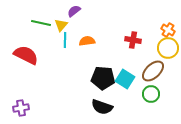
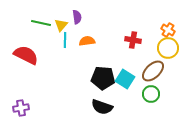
purple semicircle: moved 3 px right, 6 px down; rotated 120 degrees clockwise
